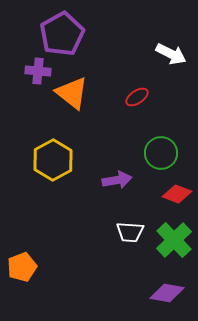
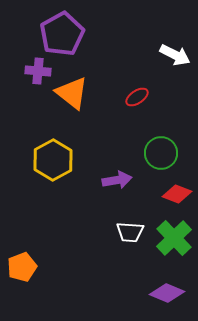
white arrow: moved 4 px right, 1 px down
green cross: moved 2 px up
purple diamond: rotated 12 degrees clockwise
